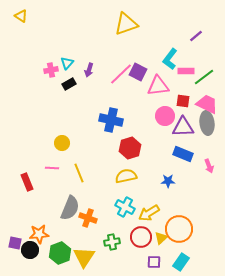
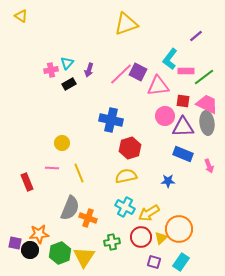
purple square at (154, 262): rotated 16 degrees clockwise
